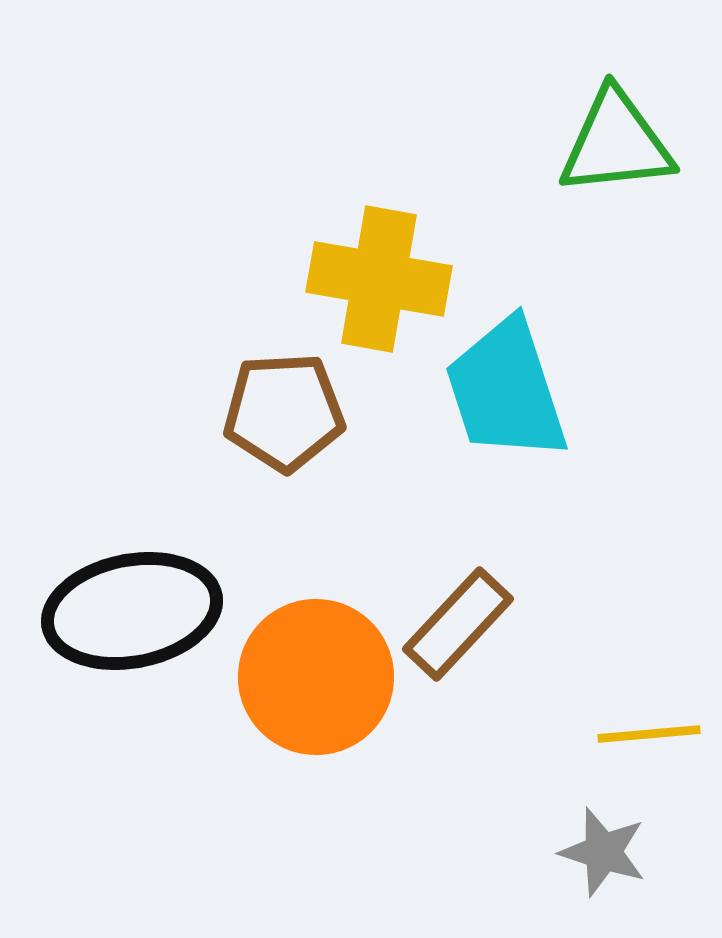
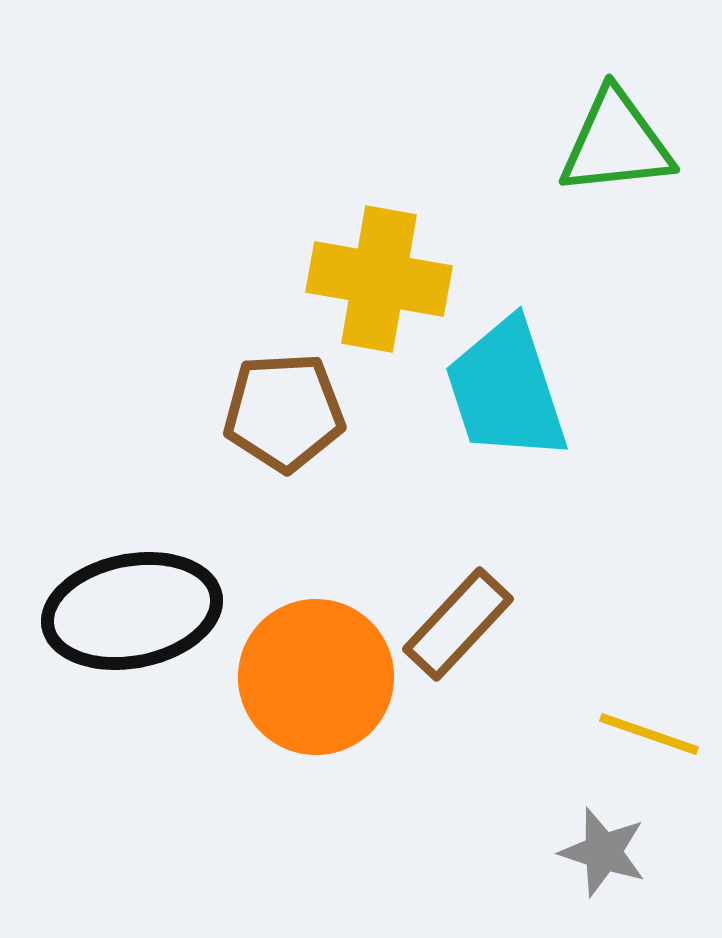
yellow line: rotated 24 degrees clockwise
